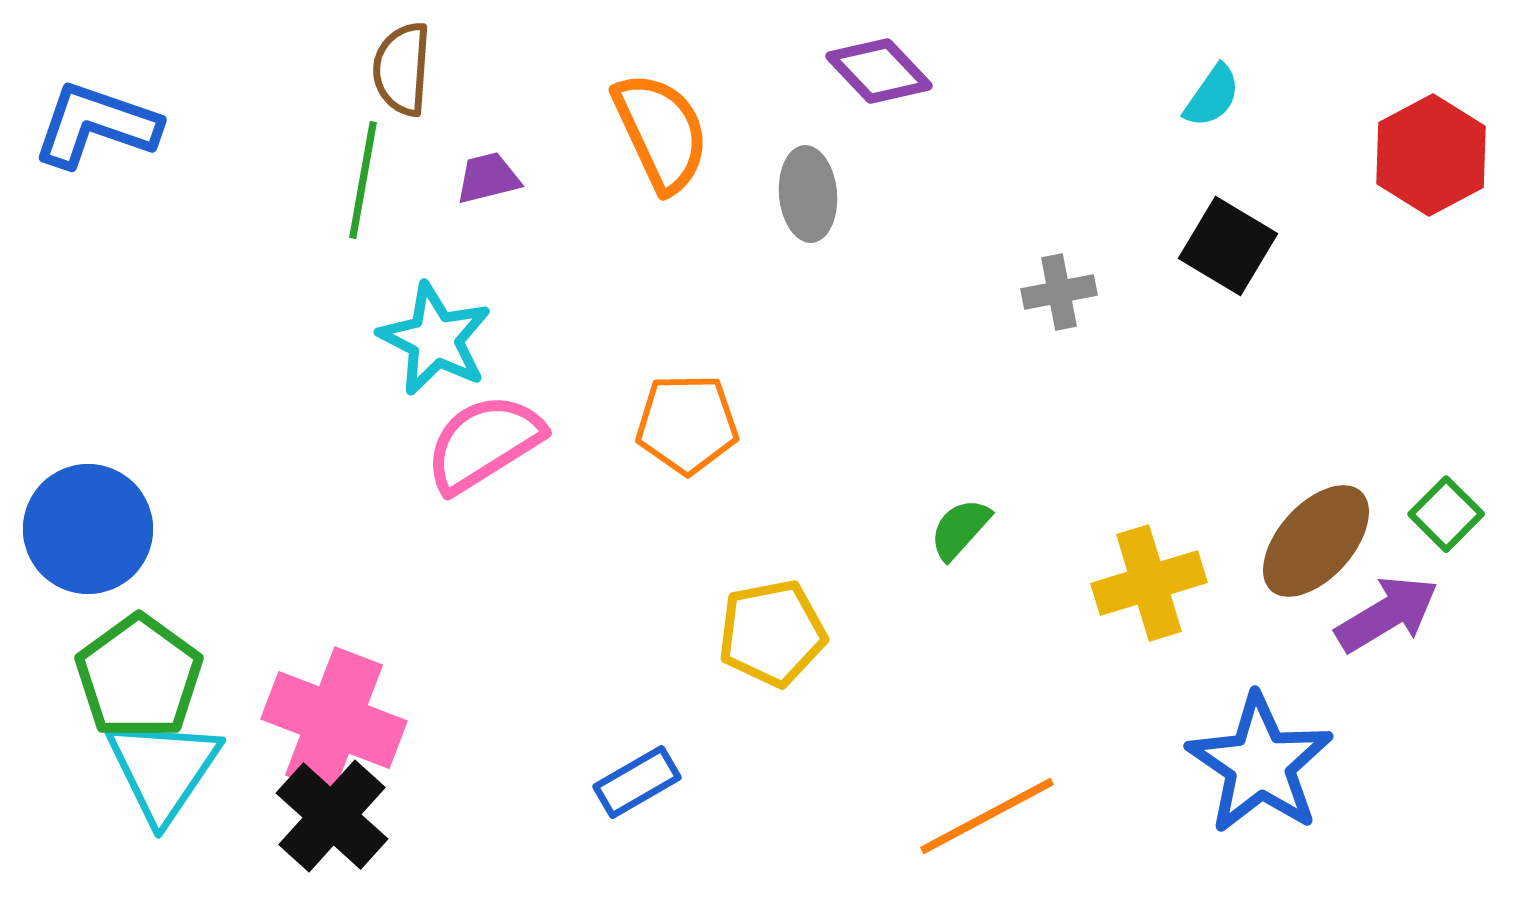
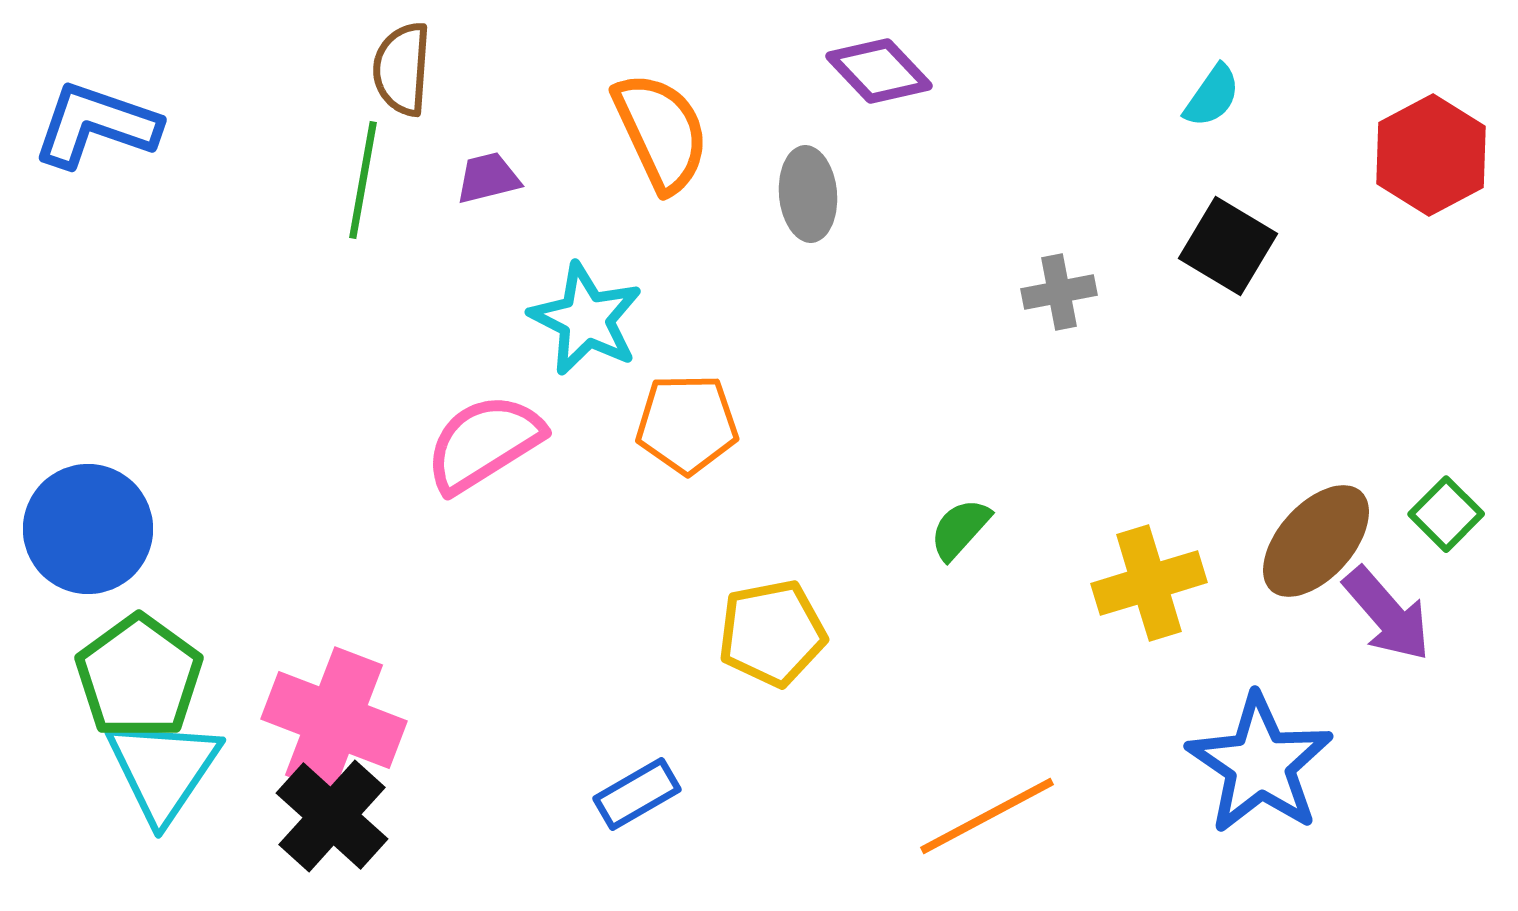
cyan star: moved 151 px right, 20 px up
purple arrow: rotated 80 degrees clockwise
blue rectangle: moved 12 px down
